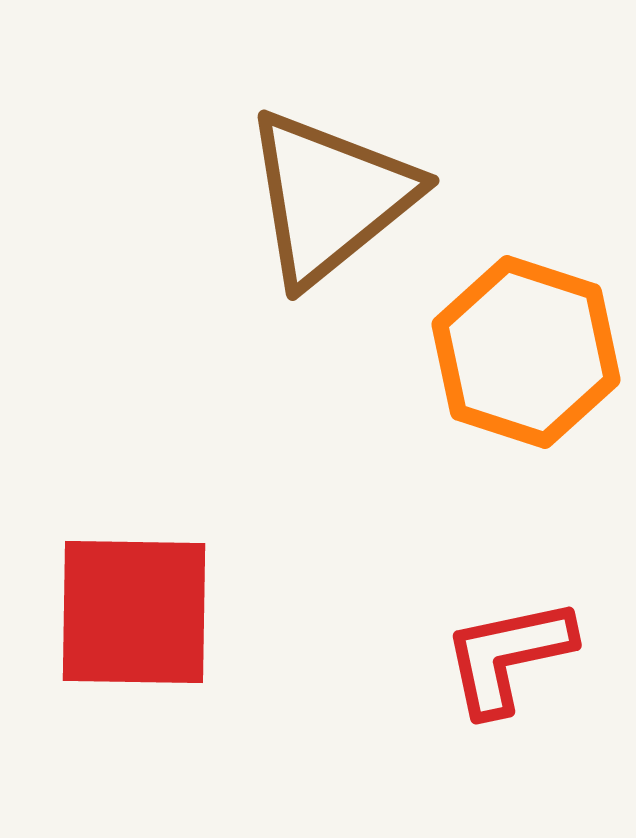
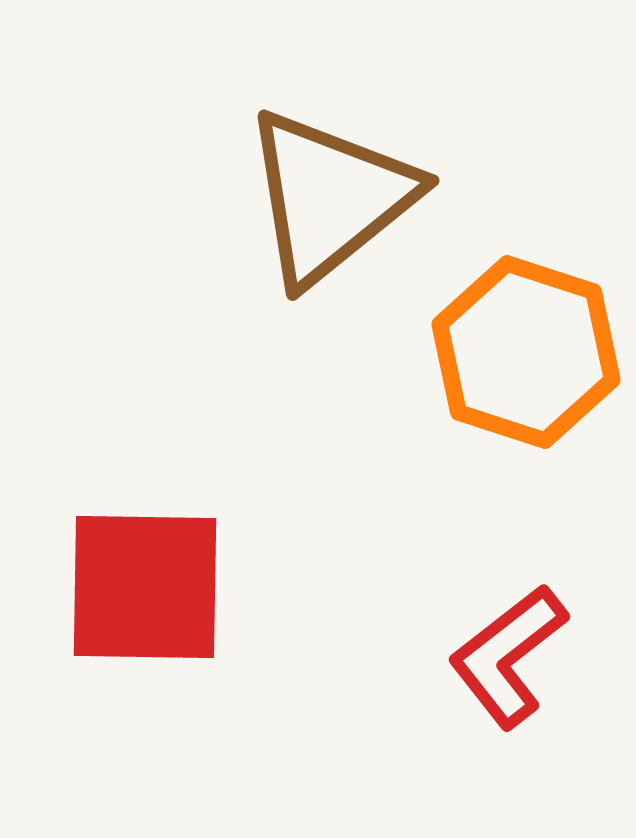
red square: moved 11 px right, 25 px up
red L-shape: rotated 26 degrees counterclockwise
